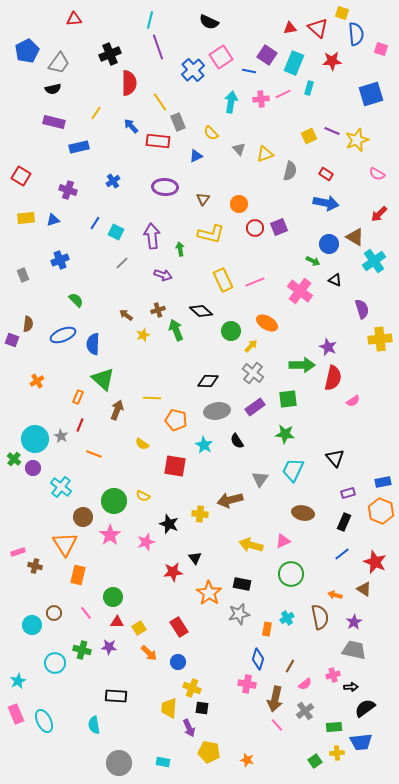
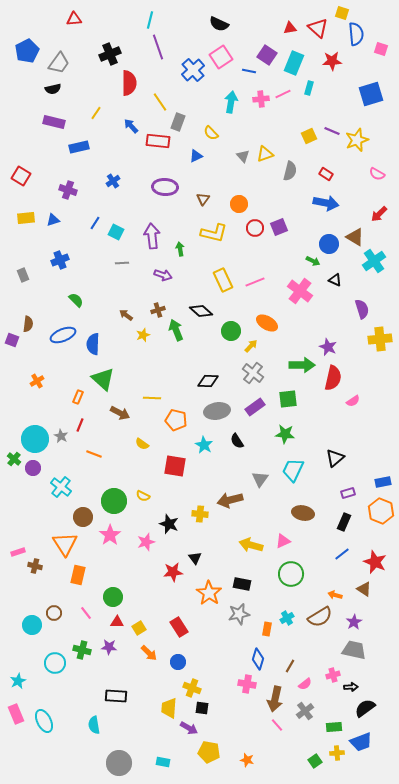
black semicircle at (209, 22): moved 10 px right, 2 px down
gray rectangle at (178, 122): rotated 42 degrees clockwise
gray triangle at (239, 149): moved 4 px right, 7 px down
yellow L-shape at (211, 234): moved 3 px right, 1 px up
gray line at (122, 263): rotated 40 degrees clockwise
brown arrow at (117, 410): moved 3 px right, 3 px down; rotated 96 degrees clockwise
black triangle at (335, 458): rotated 30 degrees clockwise
brown semicircle at (320, 617): rotated 70 degrees clockwise
purple arrow at (189, 728): rotated 36 degrees counterclockwise
blue trapezoid at (361, 742): rotated 15 degrees counterclockwise
